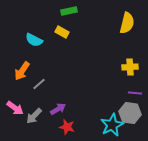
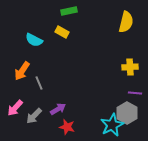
yellow semicircle: moved 1 px left, 1 px up
gray line: moved 1 px up; rotated 72 degrees counterclockwise
pink arrow: rotated 96 degrees clockwise
gray hexagon: moved 3 px left; rotated 20 degrees clockwise
